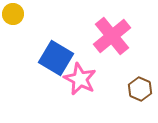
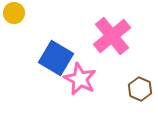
yellow circle: moved 1 px right, 1 px up
